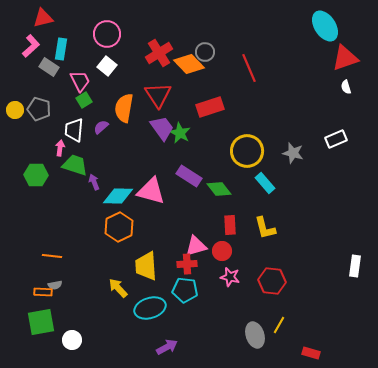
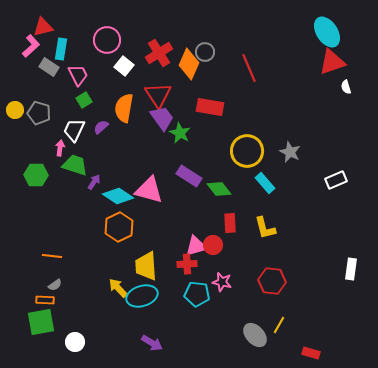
red triangle at (43, 18): moved 9 px down
cyan ellipse at (325, 26): moved 2 px right, 6 px down
pink circle at (107, 34): moved 6 px down
red triangle at (345, 58): moved 13 px left, 4 px down
orange diamond at (189, 64): rotated 68 degrees clockwise
white square at (107, 66): moved 17 px right
pink trapezoid at (80, 81): moved 2 px left, 6 px up
red rectangle at (210, 107): rotated 28 degrees clockwise
gray pentagon at (39, 109): moved 4 px down
purple trapezoid at (162, 128): moved 10 px up
white trapezoid at (74, 130): rotated 20 degrees clockwise
white rectangle at (336, 139): moved 41 px down
gray star at (293, 153): moved 3 px left, 1 px up; rotated 10 degrees clockwise
purple arrow at (94, 182): rotated 56 degrees clockwise
pink triangle at (151, 191): moved 2 px left, 1 px up
cyan diamond at (118, 196): rotated 32 degrees clockwise
red rectangle at (230, 225): moved 2 px up
red circle at (222, 251): moved 9 px left, 6 px up
white rectangle at (355, 266): moved 4 px left, 3 px down
pink star at (230, 277): moved 8 px left, 5 px down
gray semicircle at (55, 285): rotated 24 degrees counterclockwise
cyan pentagon at (185, 290): moved 12 px right, 4 px down
orange rectangle at (43, 292): moved 2 px right, 8 px down
cyan ellipse at (150, 308): moved 8 px left, 12 px up
gray ellipse at (255, 335): rotated 25 degrees counterclockwise
white circle at (72, 340): moved 3 px right, 2 px down
purple arrow at (167, 347): moved 15 px left, 4 px up; rotated 60 degrees clockwise
